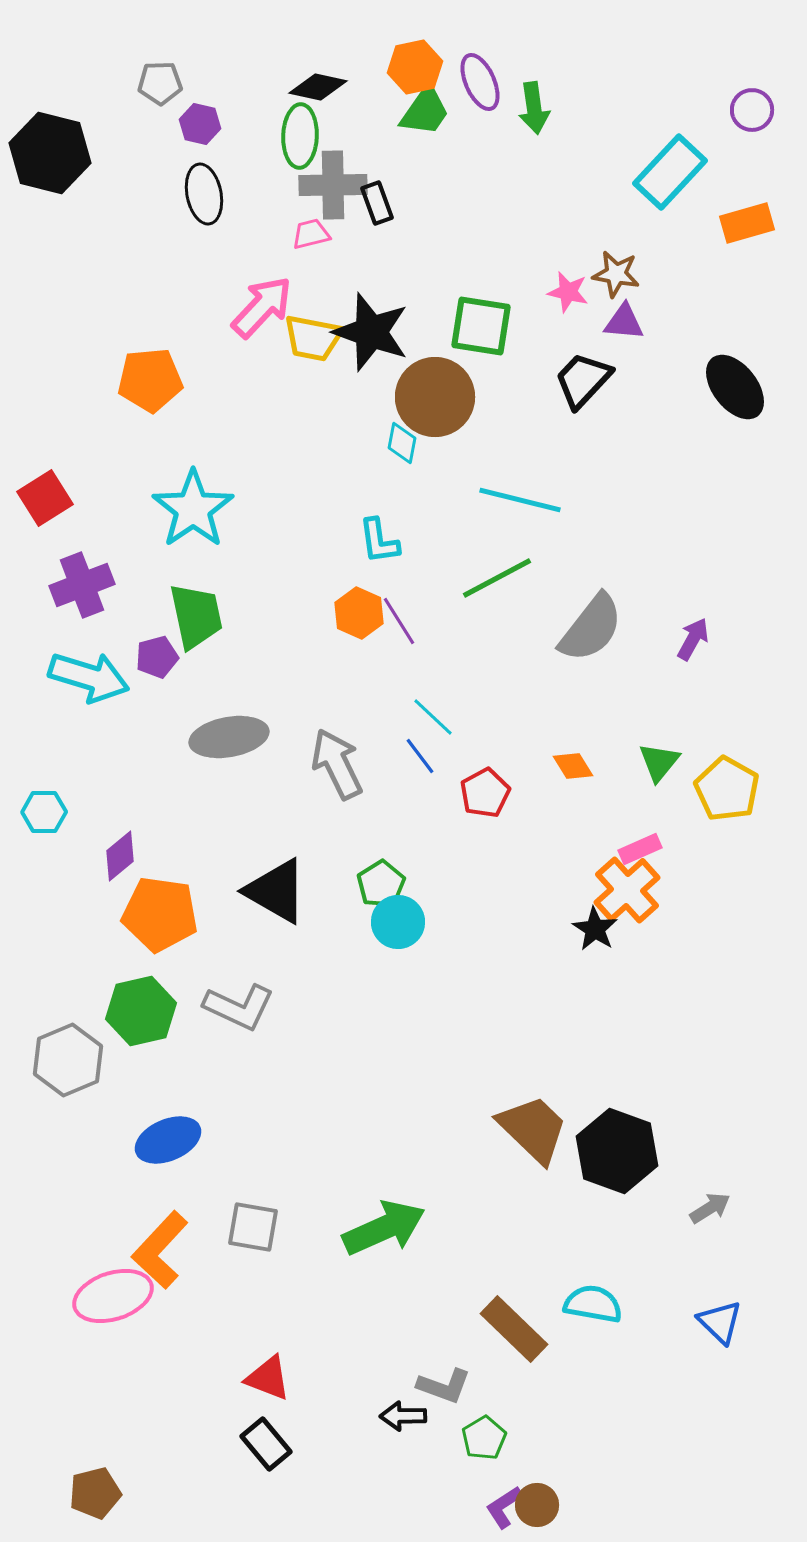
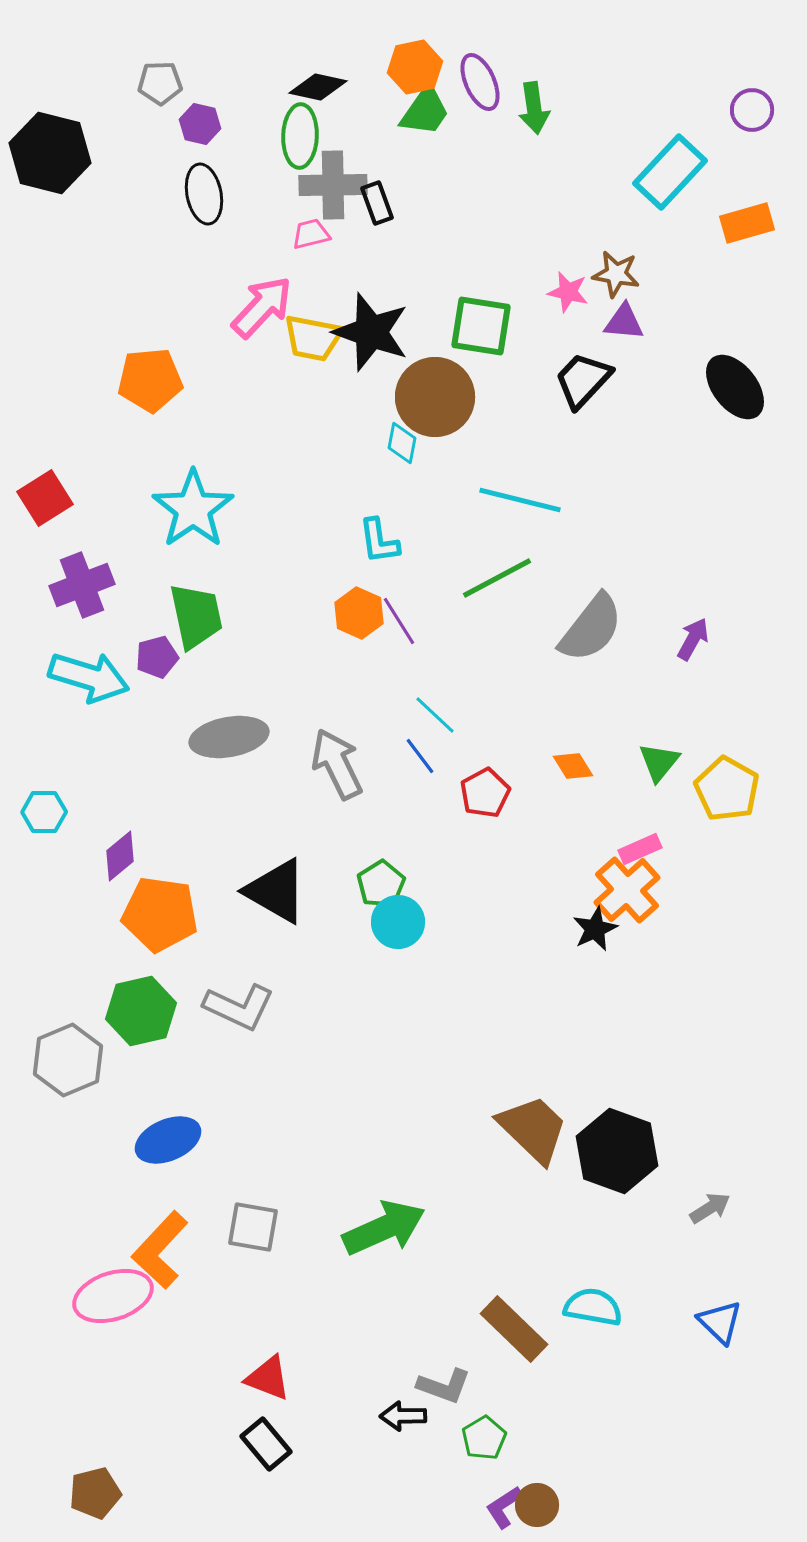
cyan line at (433, 717): moved 2 px right, 2 px up
black star at (595, 929): rotated 15 degrees clockwise
cyan semicircle at (593, 1304): moved 3 px down
